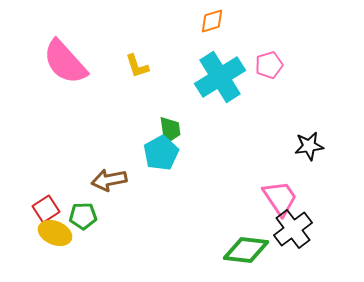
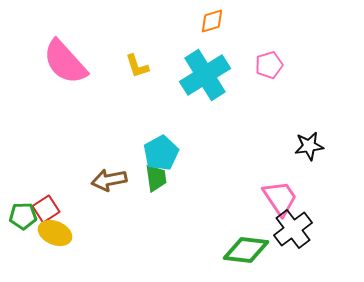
cyan cross: moved 15 px left, 2 px up
green trapezoid: moved 14 px left, 48 px down
green pentagon: moved 60 px left
